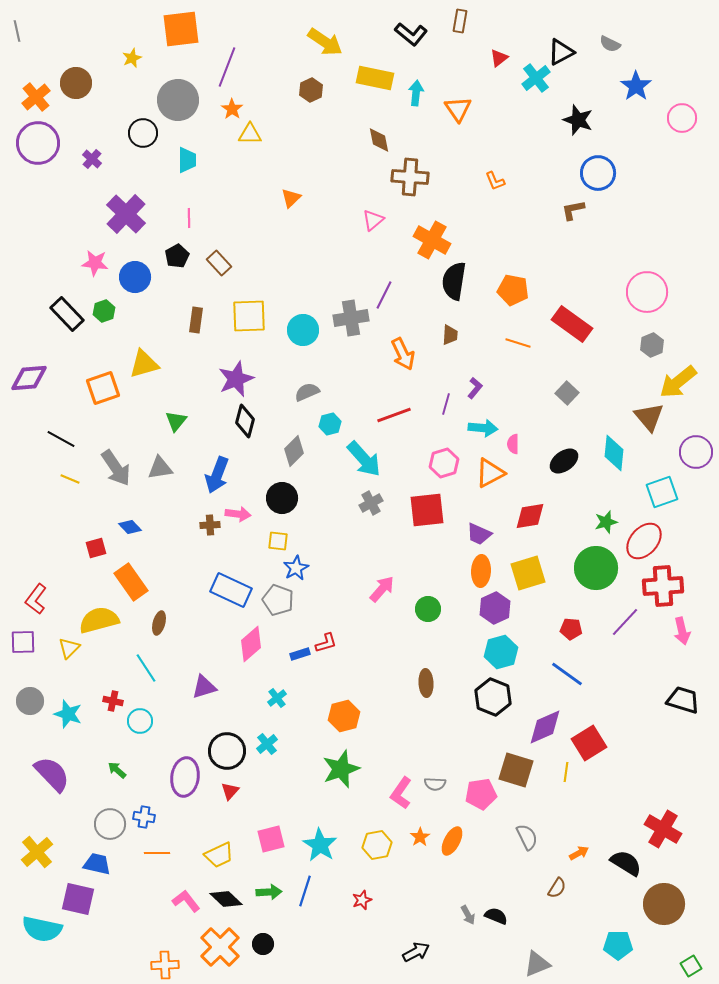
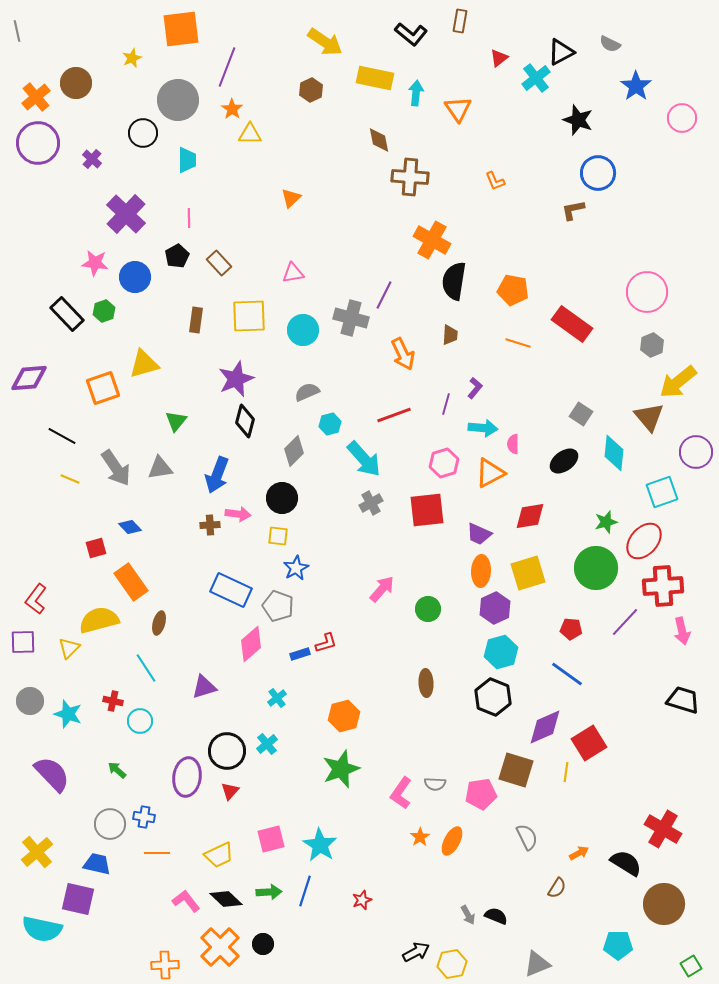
pink triangle at (373, 220): moved 80 px left, 53 px down; rotated 30 degrees clockwise
gray cross at (351, 318): rotated 24 degrees clockwise
gray square at (567, 393): moved 14 px right, 21 px down; rotated 10 degrees counterclockwise
black line at (61, 439): moved 1 px right, 3 px up
yellow square at (278, 541): moved 5 px up
gray pentagon at (278, 600): moved 6 px down
purple ellipse at (185, 777): moved 2 px right
yellow hexagon at (377, 845): moved 75 px right, 119 px down
